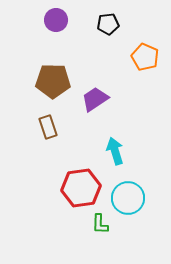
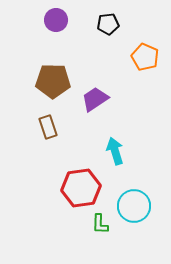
cyan circle: moved 6 px right, 8 px down
